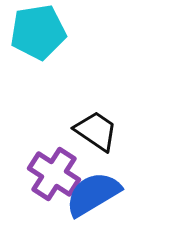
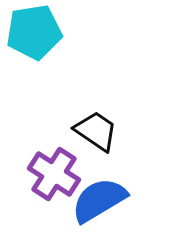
cyan pentagon: moved 4 px left
blue semicircle: moved 6 px right, 6 px down
